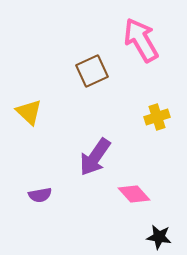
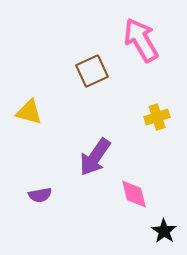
yellow triangle: rotated 28 degrees counterclockwise
pink diamond: rotated 28 degrees clockwise
black star: moved 5 px right, 6 px up; rotated 25 degrees clockwise
